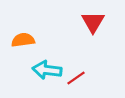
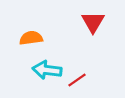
orange semicircle: moved 8 px right, 2 px up
red line: moved 1 px right, 2 px down
